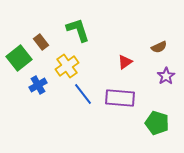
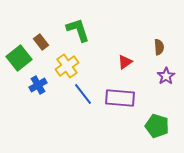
brown semicircle: rotated 70 degrees counterclockwise
green pentagon: moved 3 px down
